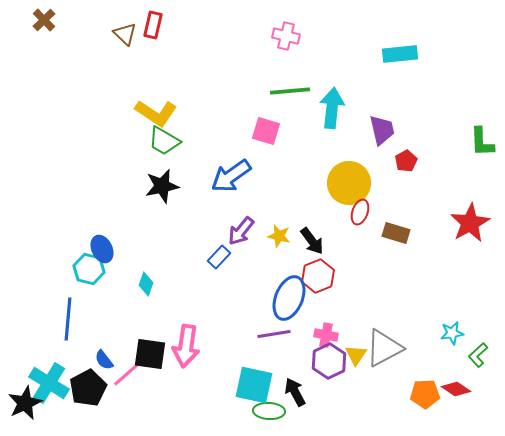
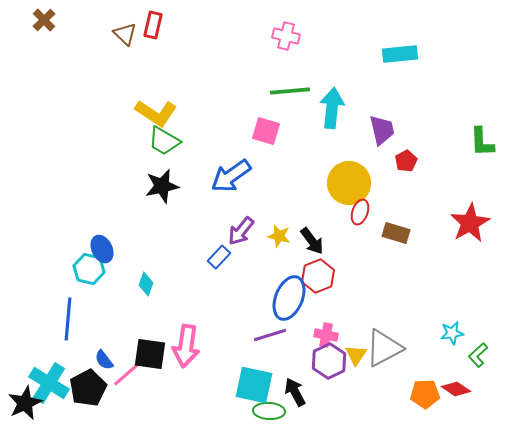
purple line at (274, 334): moved 4 px left, 1 px down; rotated 8 degrees counterclockwise
